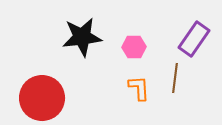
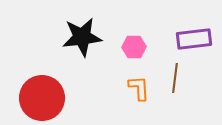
purple rectangle: rotated 48 degrees clockwise
